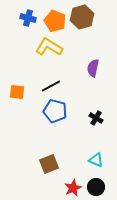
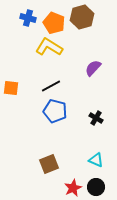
orange pentagon: moved 1 px left, 2 px down
purple semicircle: rotated 30 degrees clockwise
orange square: moved 6 px left, 4 px up
